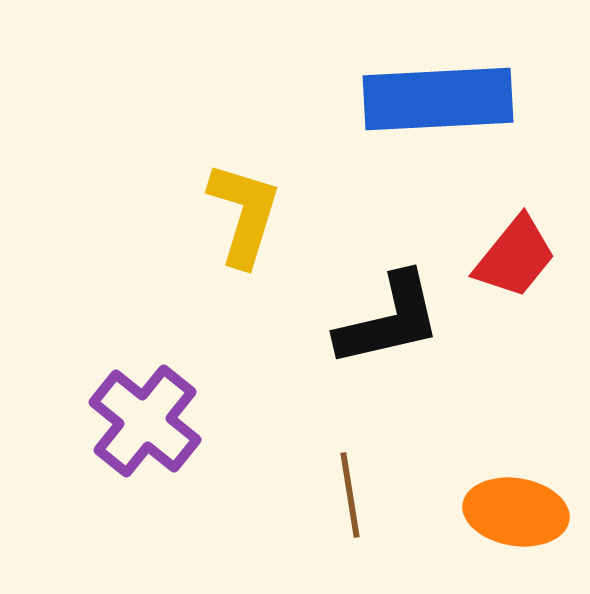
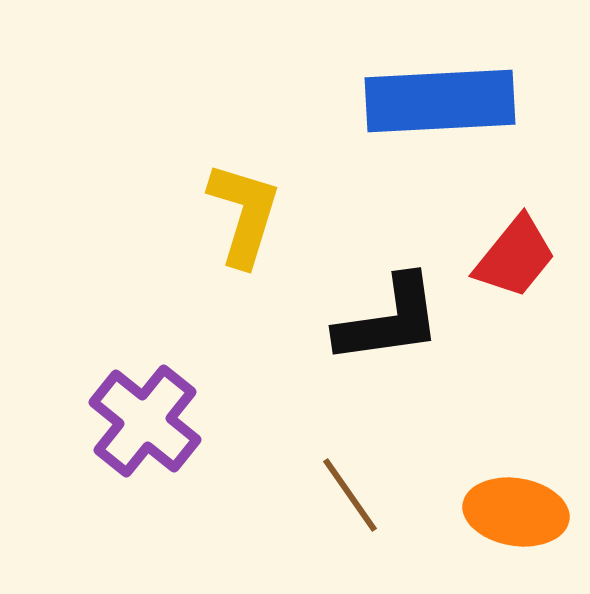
blue rectangle: moved 2 px right, 2 px down
black L-shape: rotated 5 degrees clockwise
brown line: rotated 26 degrees counterclockwise
